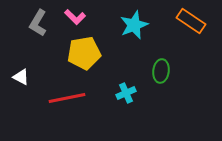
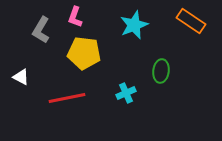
pink L-shape: rotated 65 degrees clockwise
gray L-shape: moved 3 px right, 7 px down
yellow pentagon: rotated 16 degrees clockwise
